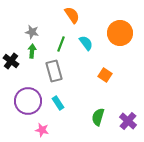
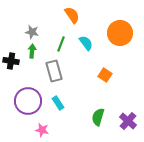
black cross: rotated 28 degrees counterclockwise
